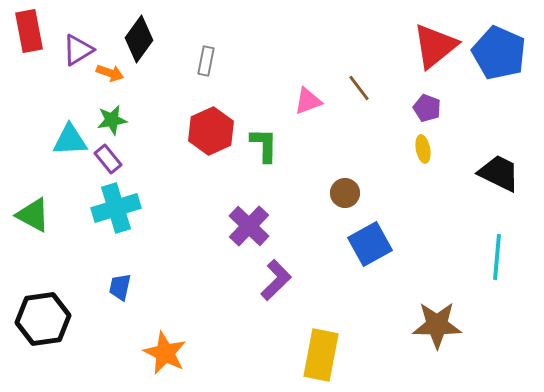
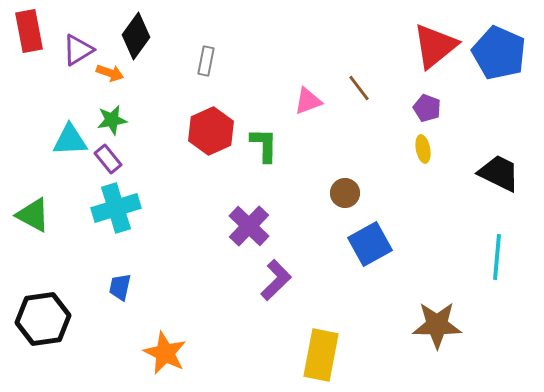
black diamond: moved 3 px left, 3 px up
